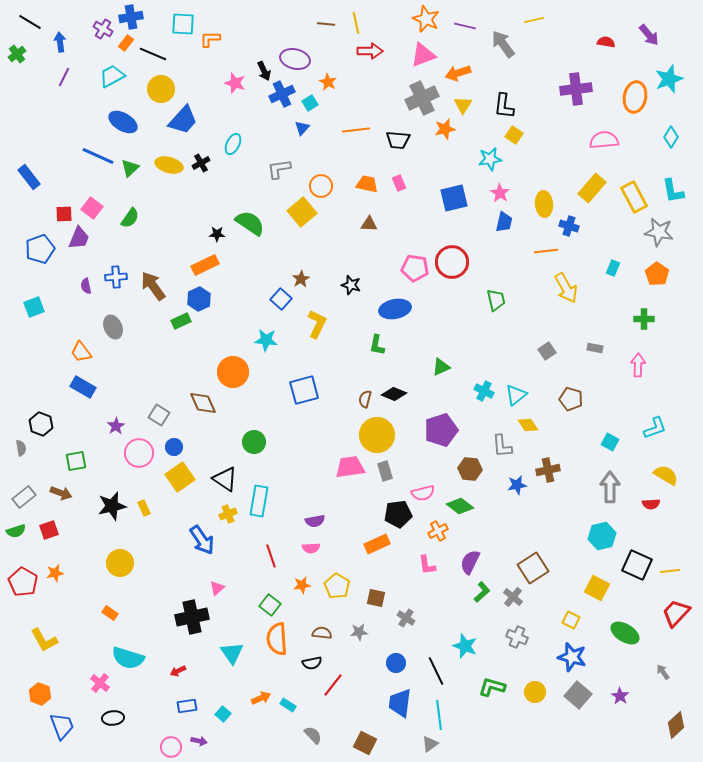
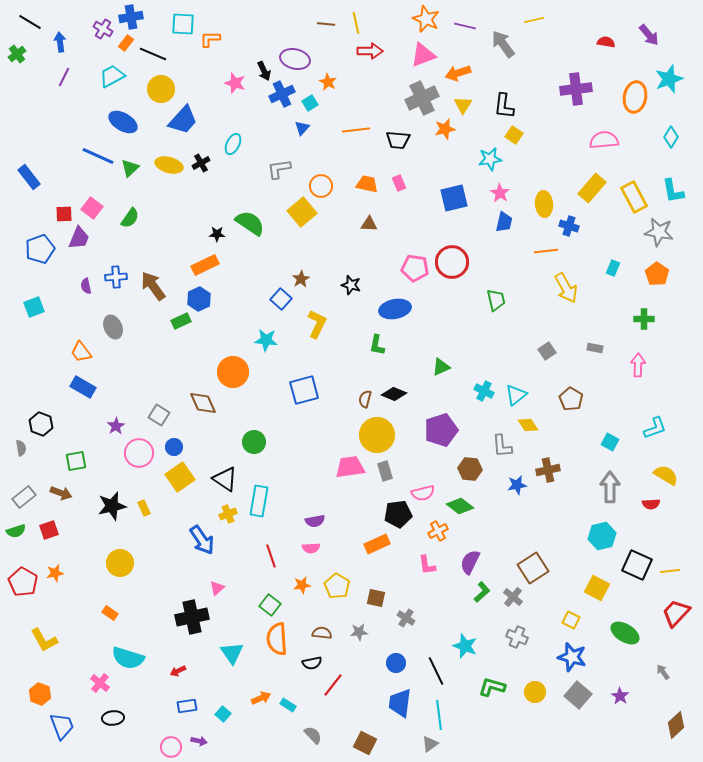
brown pentagon at (571, 399): rotated 15 degrees clockwise
